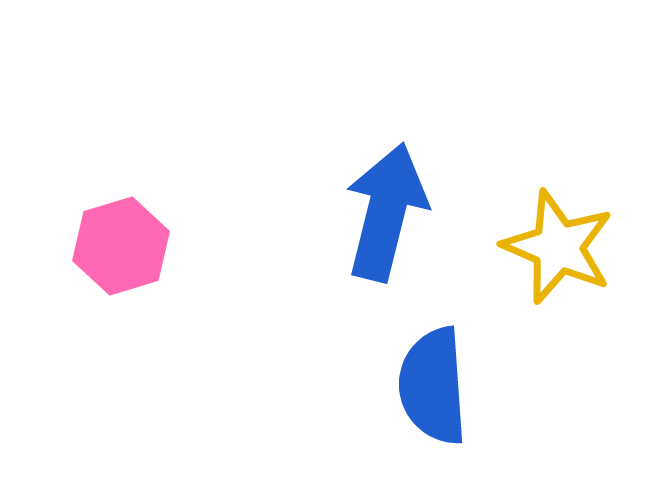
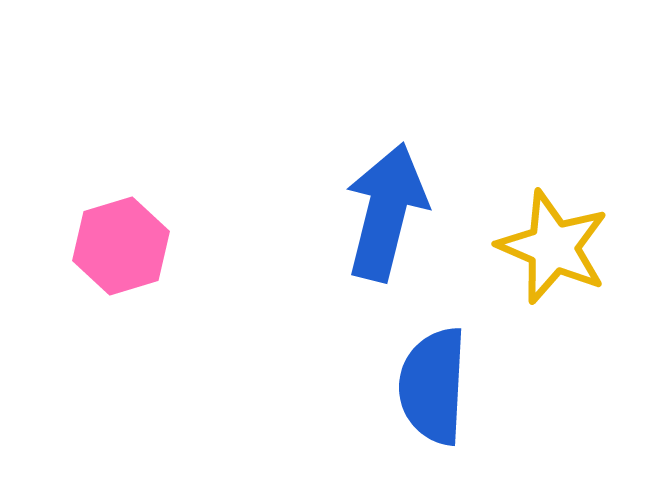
yellow star: moved 5 px left
blue semicircle: rotated 7 degrees clockwise
